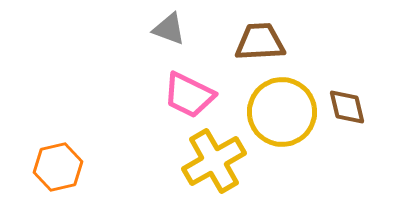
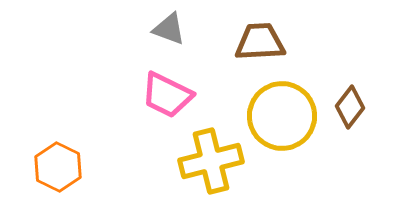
pink trapezoid: moved 22 px left
brown diamond: moved 3 px right; rotated 51 degrees clockwise
yellow circle: moved 4 px down
yellow cross: moved 3 px left; rotated 16 degrees clockwise
orange hexagon: rotated 21 degrees counterclockwise
